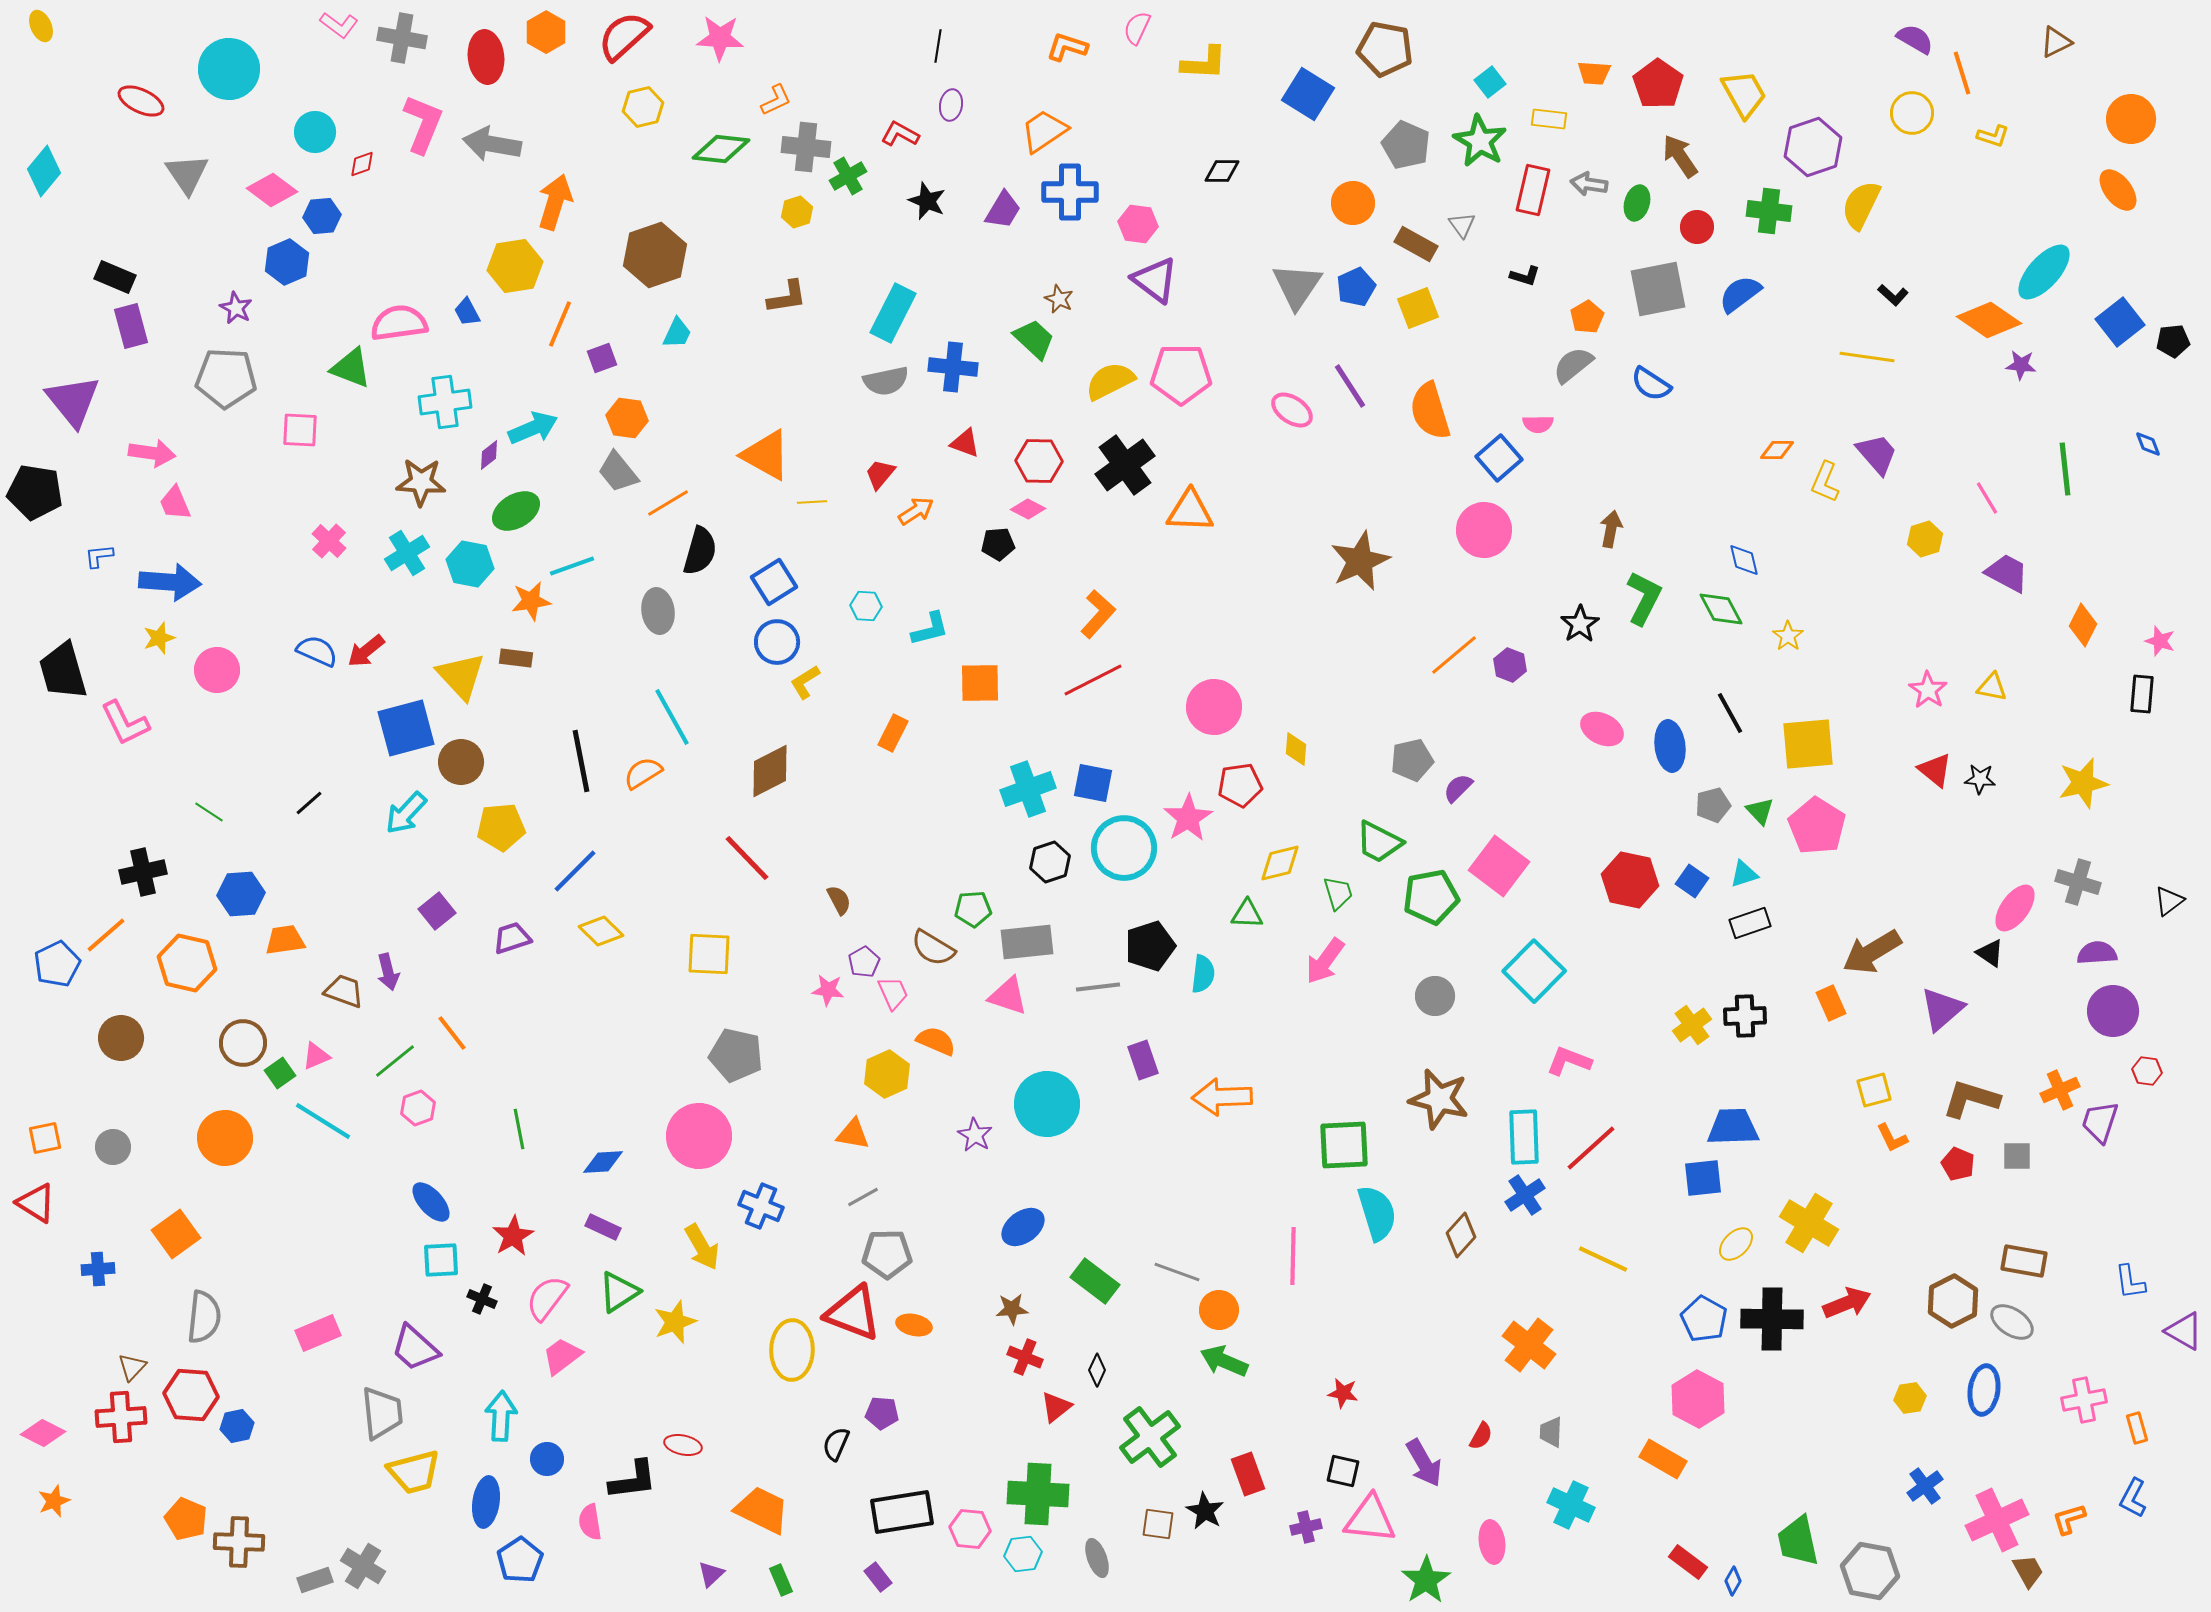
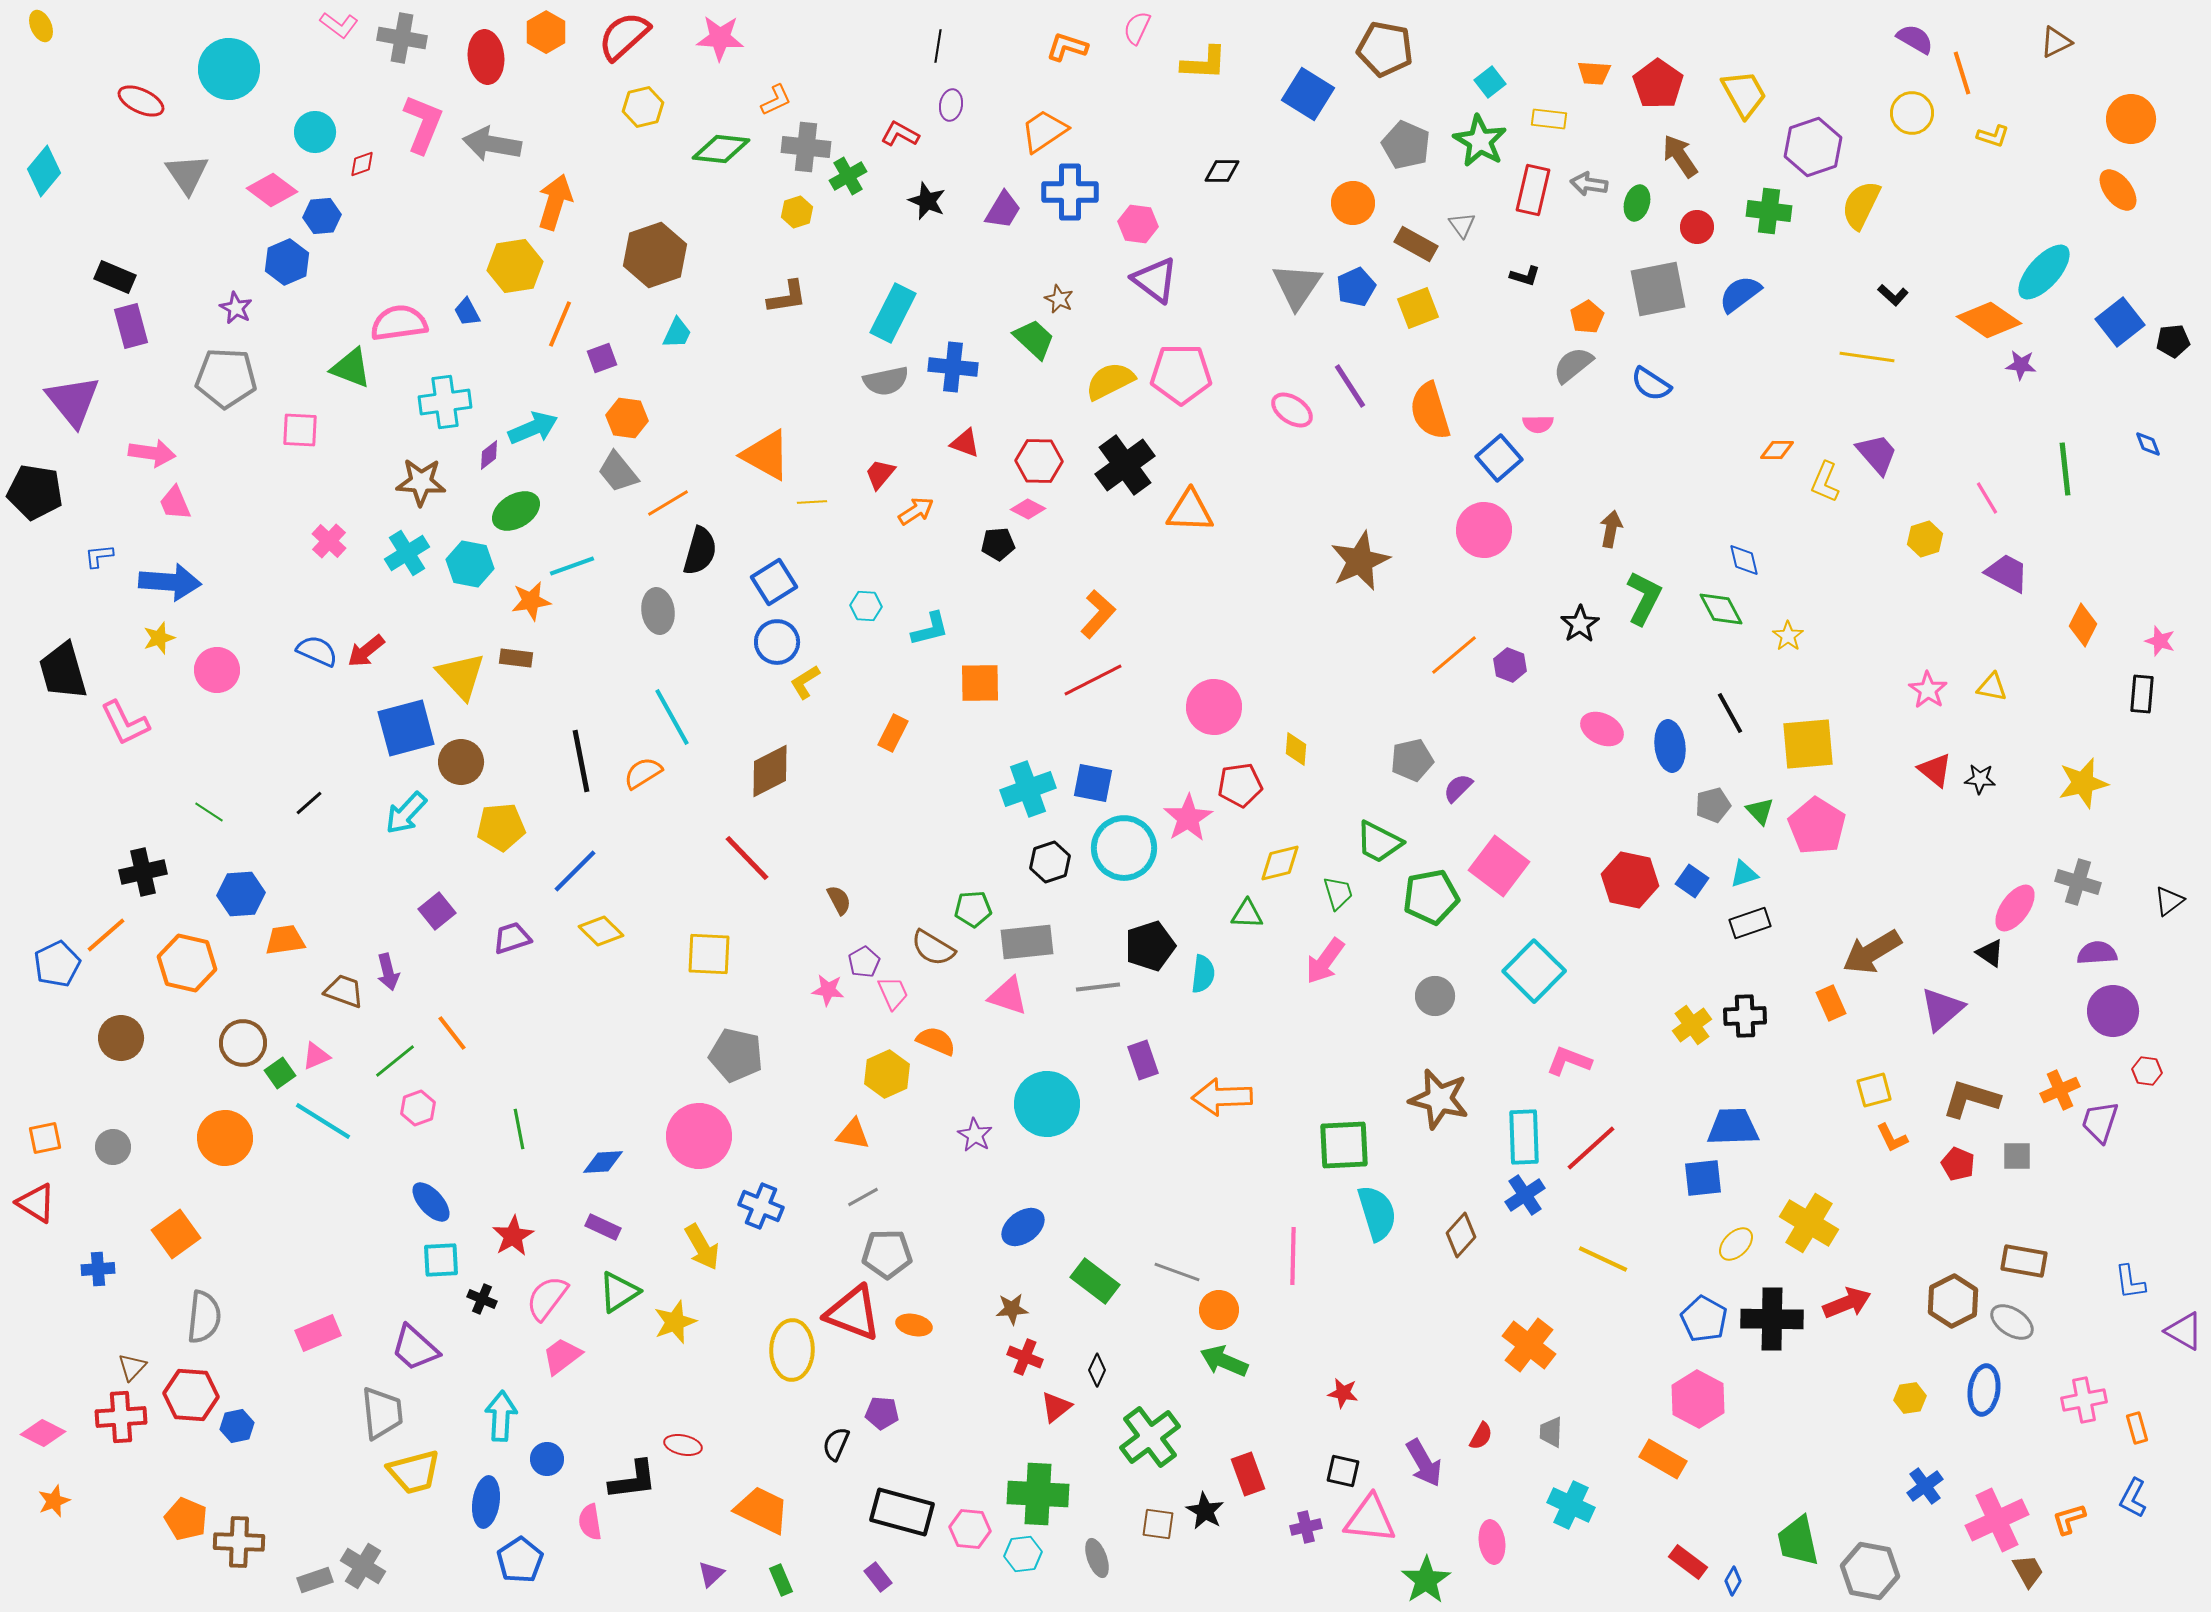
black rectangle at (902, 1512): rotated 24 degrees clockwise
